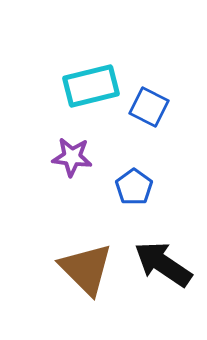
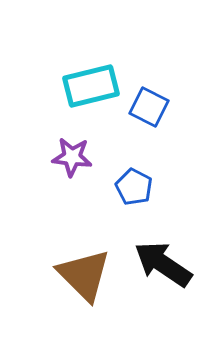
blue pentagon: rotated 9 degrees counterclockwise
brown triangle: moved 2 px left, 6 px down
